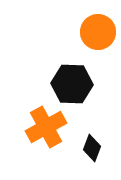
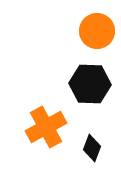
orange circle: moved 1 px left, 1 px up
black hexagon: moved 18 px right
